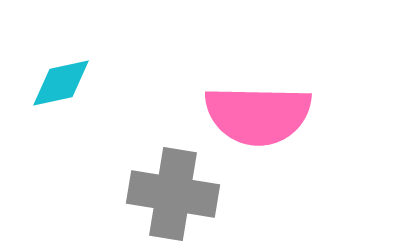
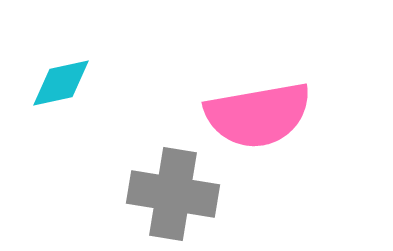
pink semicircle: rotated 11 degrees counterclockwise
